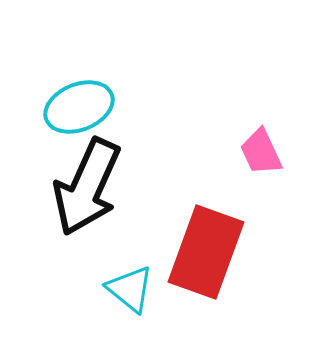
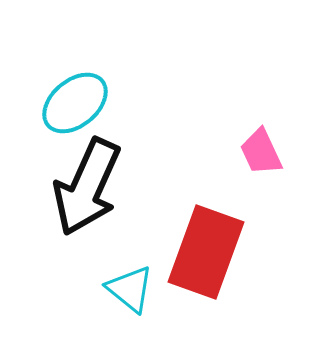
cyan ellipse: moved 4 px left, 4 px up; rotated 18 degrees counterclockwise
